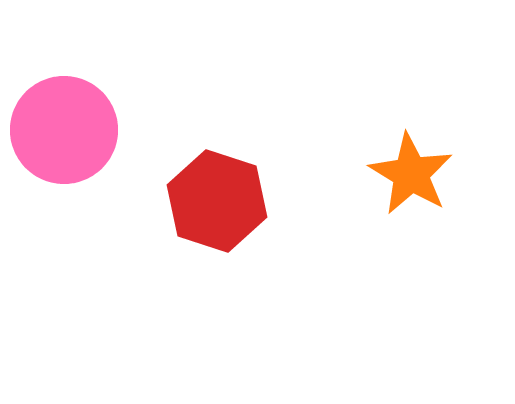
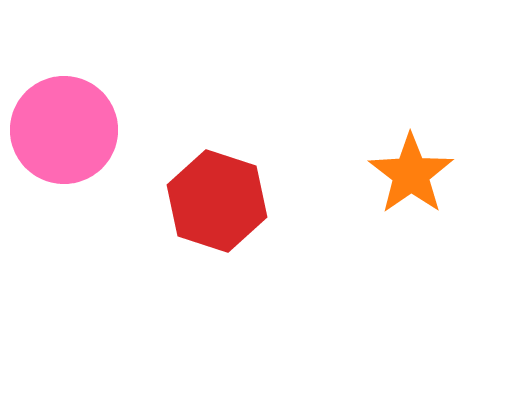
orange star: rotated 6 degrees clockwise
